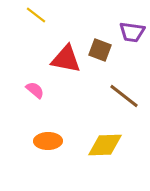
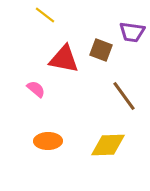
yellow line: moved 9 px right
brown square: moved 1 px right
red triangle: moved 2 px left
pink semicircle: moved 1 px right, 1 px up
brown line: rotated 16 degrees clockwise
yellow diamond: moved 3 px right
